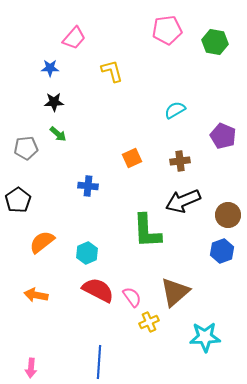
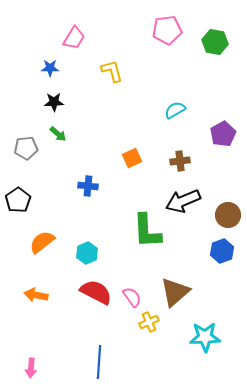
pink trapezoid: rotated 10 degrees counterclockwise
purple pentagon: moved 2 px up; rotated 20 degrees clockwise
red semicircle: moved 2 px left, 2 px down
